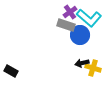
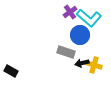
gray rectangle: moved 27 px down
yellow cross: moved 1 px right, 3 px up
